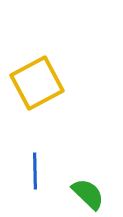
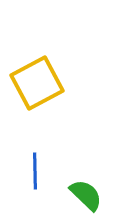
green semicircle: moved 2 px left, 1 px down
